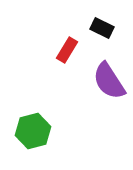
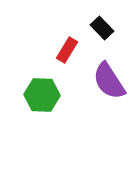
black rectangle: rotated 20 degrees clockwise
green hexagon: moved 9 px right, 36 px up; rotated 16 degrees clockwise
